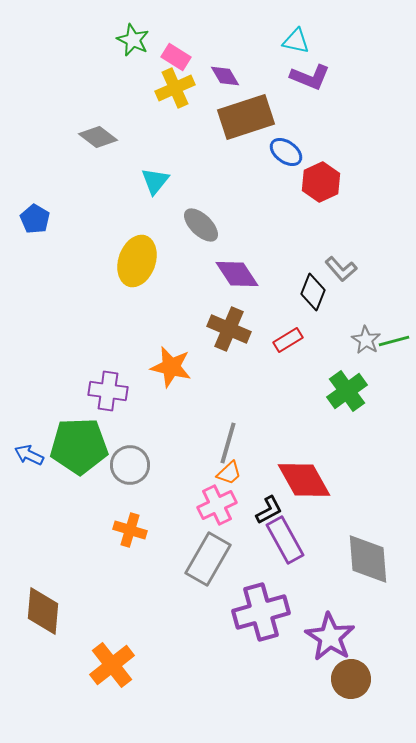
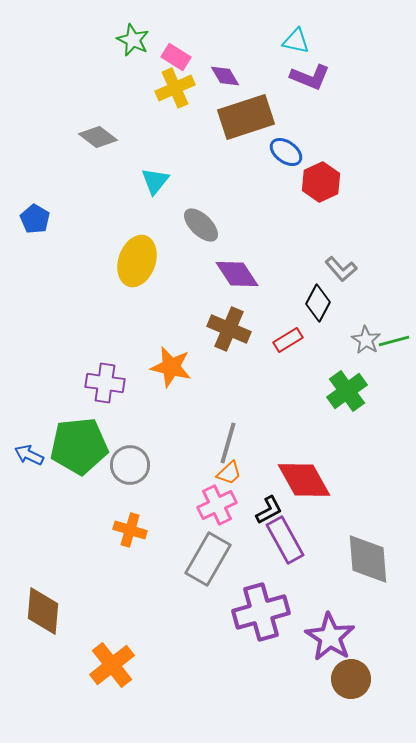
black diamond at (313, 292): moved 5 px right, 11 px down; rotated 6 degrees clockwise
purple cross at (108, 391): moved 3 px left, 8 px up
green pentagon at (79, 446): rotated 4 degrees counterclockwise
